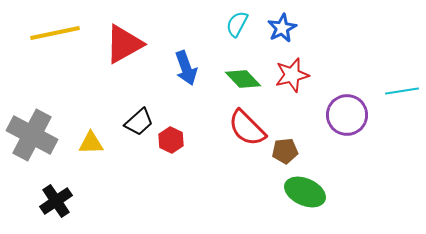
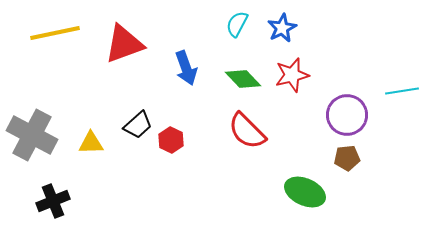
red triangle: rotated 9 degrees clockwise
black trapezoid: moved 1 px left, 3 px down
red semicircle: moved 3 px down
brown pentagon: moved 62 px right, 7 px down
black cross: moved 3 px left; rotated 12 degrees clockwise
